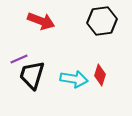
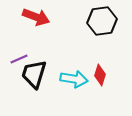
red arrow: moved 5 px left, 4 px up
black trapezoid: moved 2 px right, 1 px up
